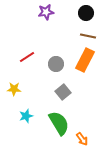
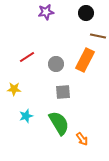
brown line: moved 10 px right
gray square: rotated 35 degrees clockwise
